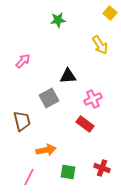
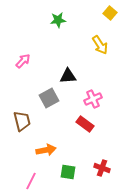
pink line: moved 2 px right, 4 px down
